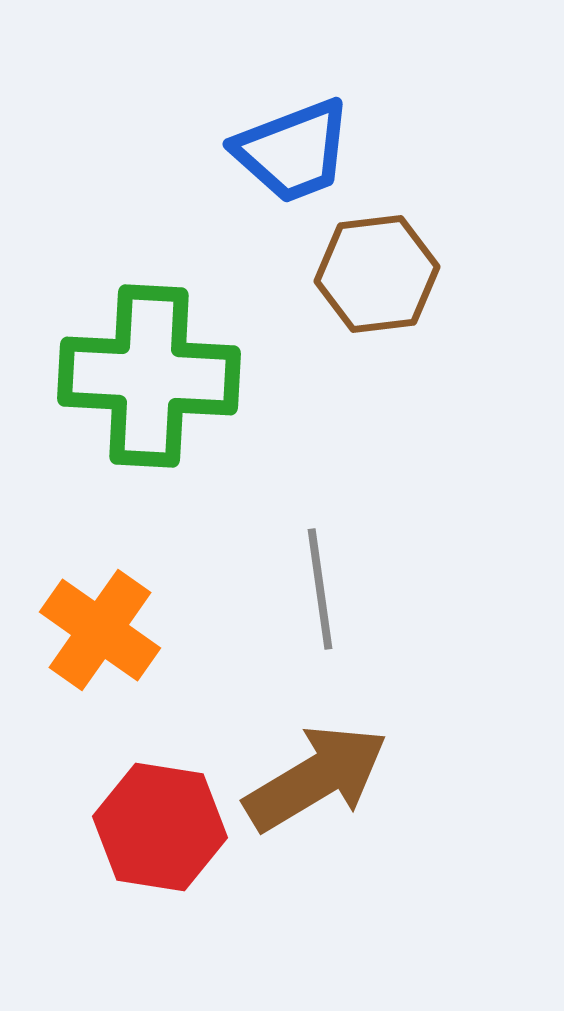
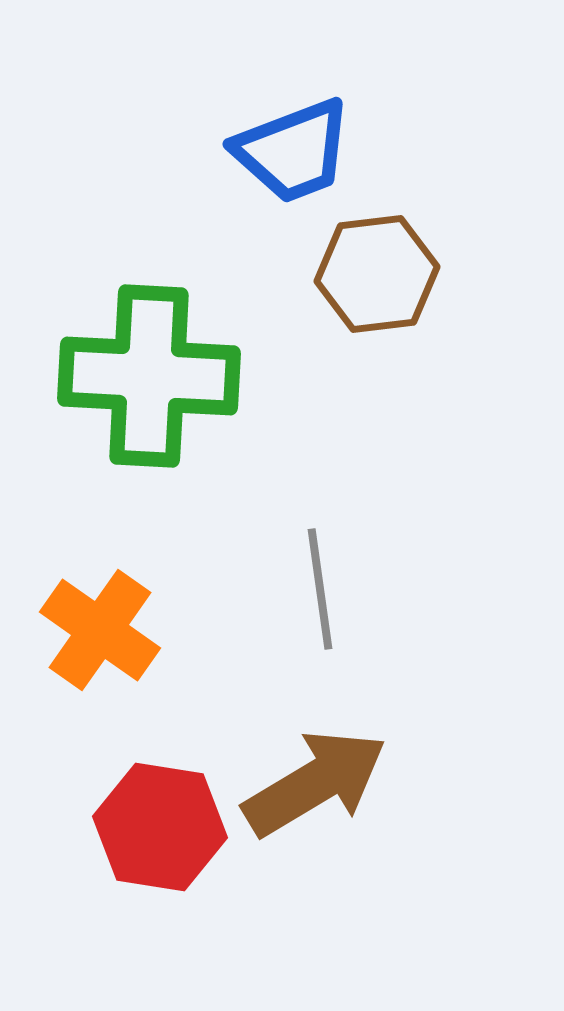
brown arrow: moved 1 px left, 5 px down
